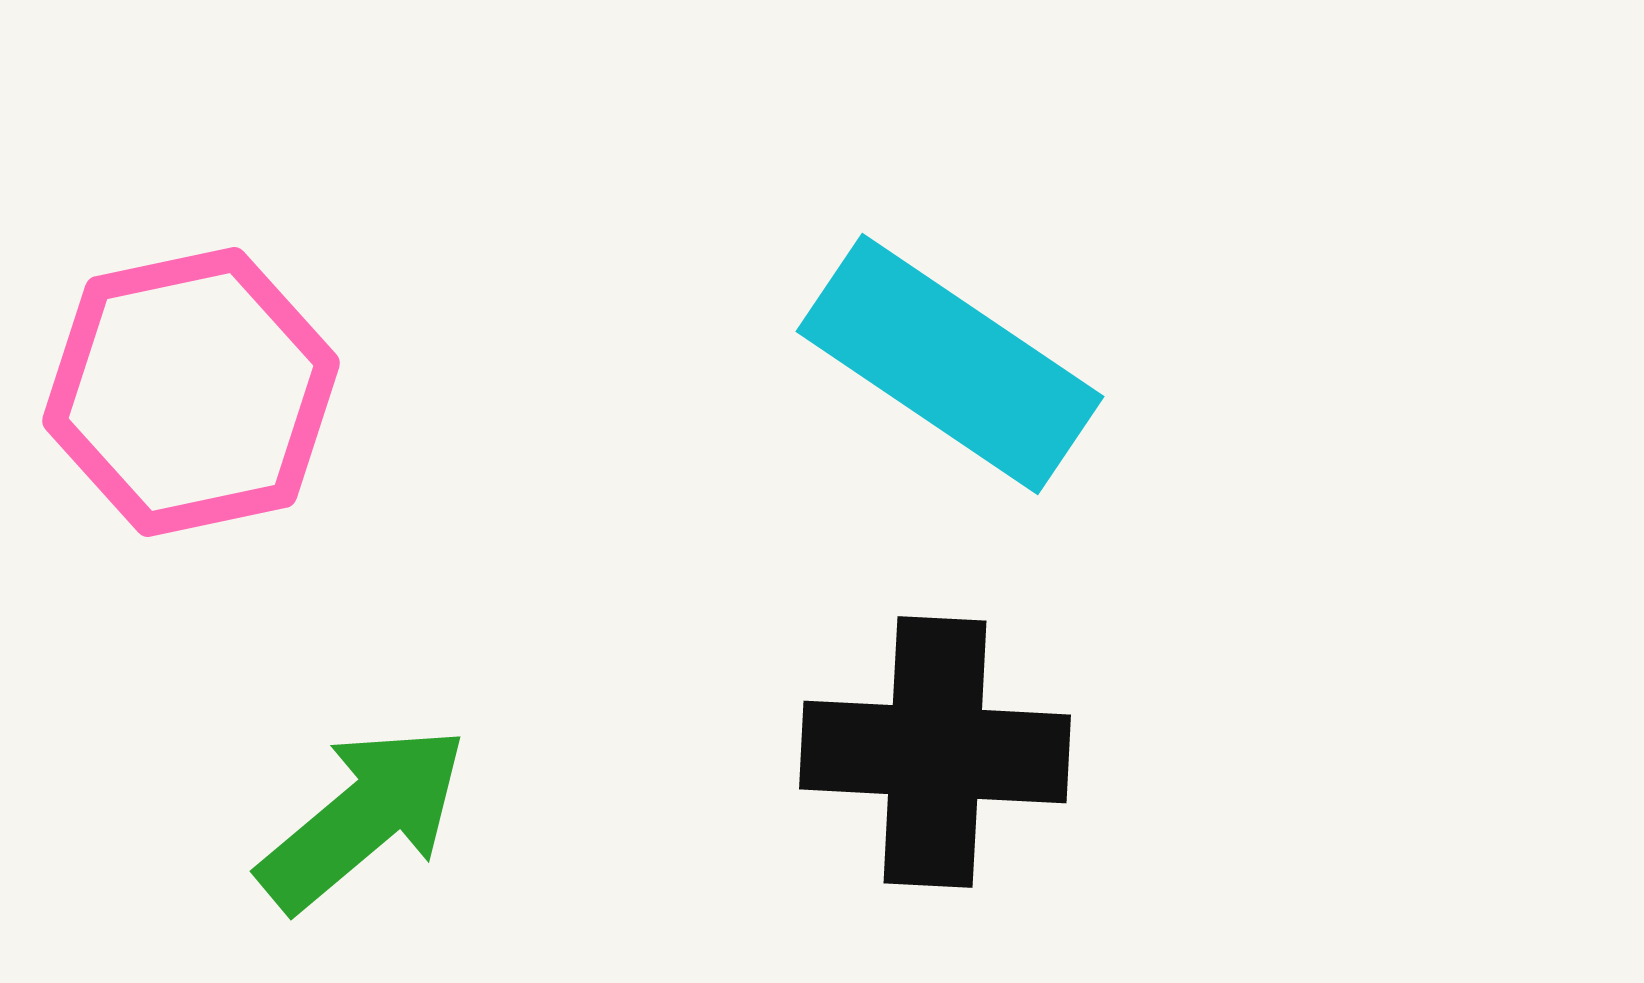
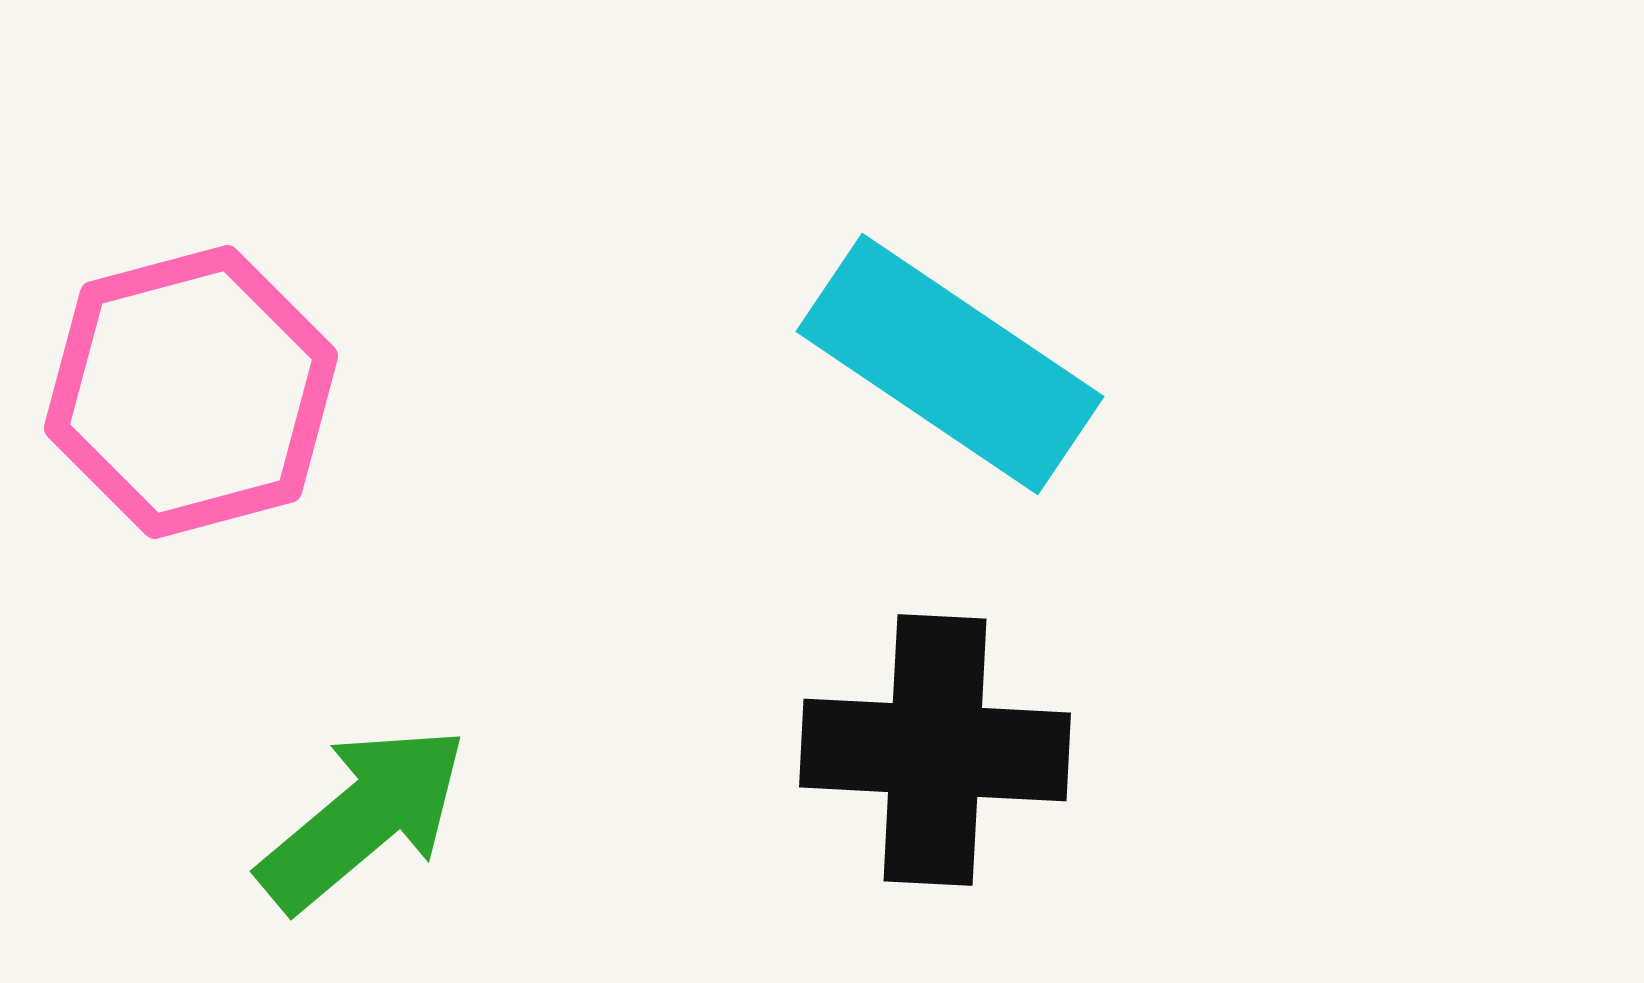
pink hexagon: rotated 3 degrees counterclockwise
black cross: moved 2 px up
